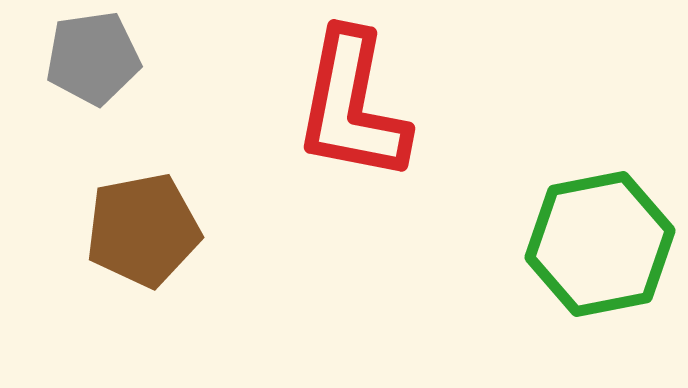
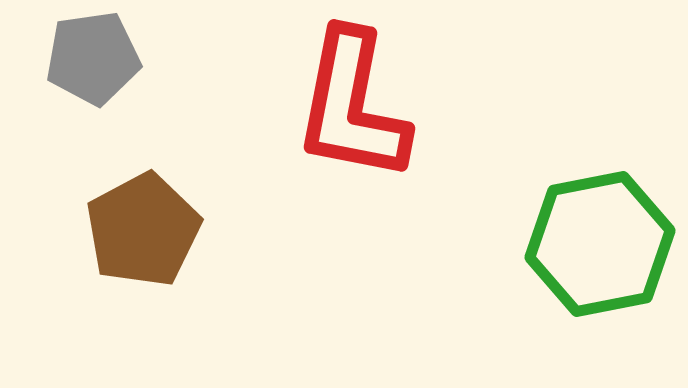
brown pentagon: rotated 17 degrees counterclockwise
